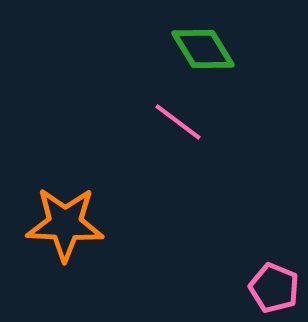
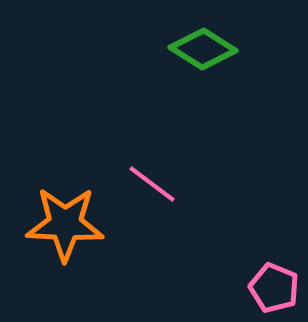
green diamond: rotated 26 degrees counterclockwise
pink line: moved 26 px left, 62 px down
